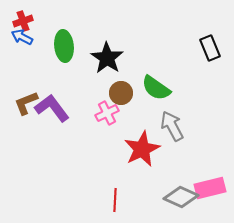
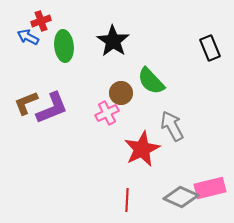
red cross: moved 18 px right
blue arrow: moved 6 px right
black star: moved 6 px right, 17 px up
green semicircle: moved 5 px left, 7 px up; rotated 12 degrees clockwise
purple L-shape: rotated 105 degrees clockwise
red line: moved 12 px right
